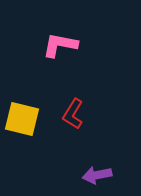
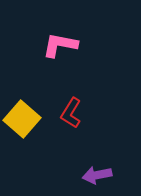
red L-shape: moved 2 px left, 1 px up
yellow square: rotated 27 degrees clockwise
